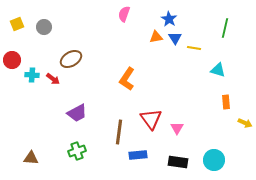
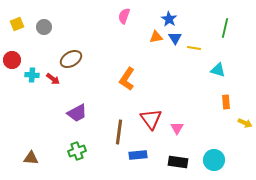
pink semicircle: moved 2 px down
